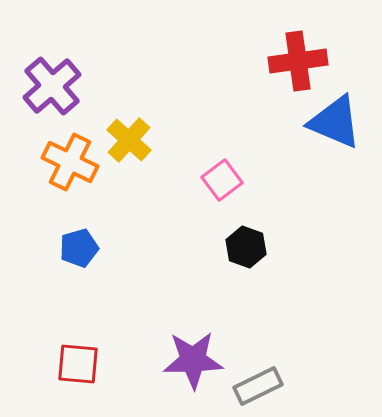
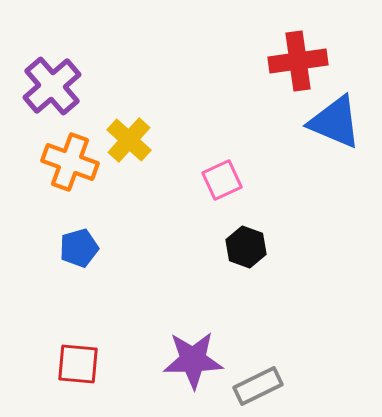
orange cross: rotated 6 degrees counterclockwise
pink square: rotated 12 degrees clockwise
